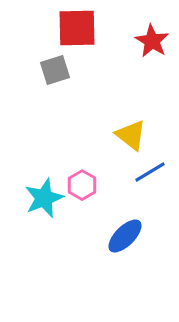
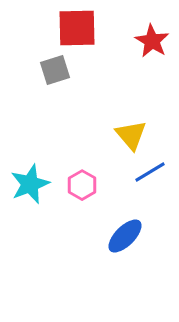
yellow triangle: rotated 12 degrees clockwise
cyan star: moved 14 px left, 14 px up
